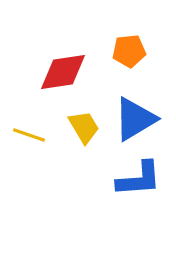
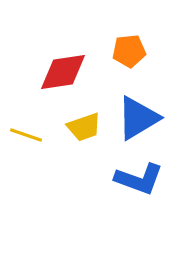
blue triangle: moved 3 px right, 1 px up
yellow trapezoid: rotated 102 degrees clockwise
yellow line: moved 3 px left
blue L-shape: rotated 24 degrees clockwise
